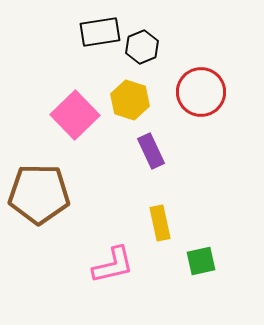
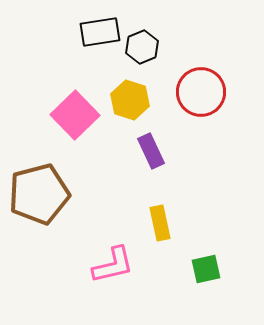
brown pentagon: rotated 16 degrees counterclockwise
green square: moved 5 px right, 8 px down
